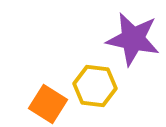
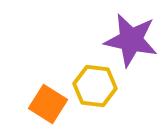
purple star: moved 2 px left, 1 px down
